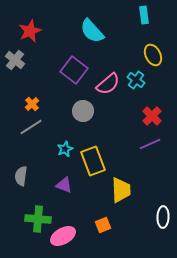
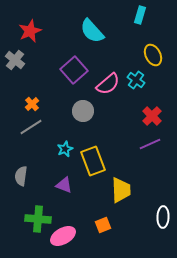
cyan rectangle: moved 4 px left; rotated 24 degrees clockwise
purple square: rotated 12 degrees clockwise
